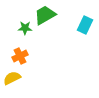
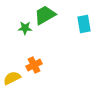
cyan rectangle: moved 1 px left, 1 px up; rotated 36 degrees counterclockwise
orange cross: moved 14 px right, 9 px down
